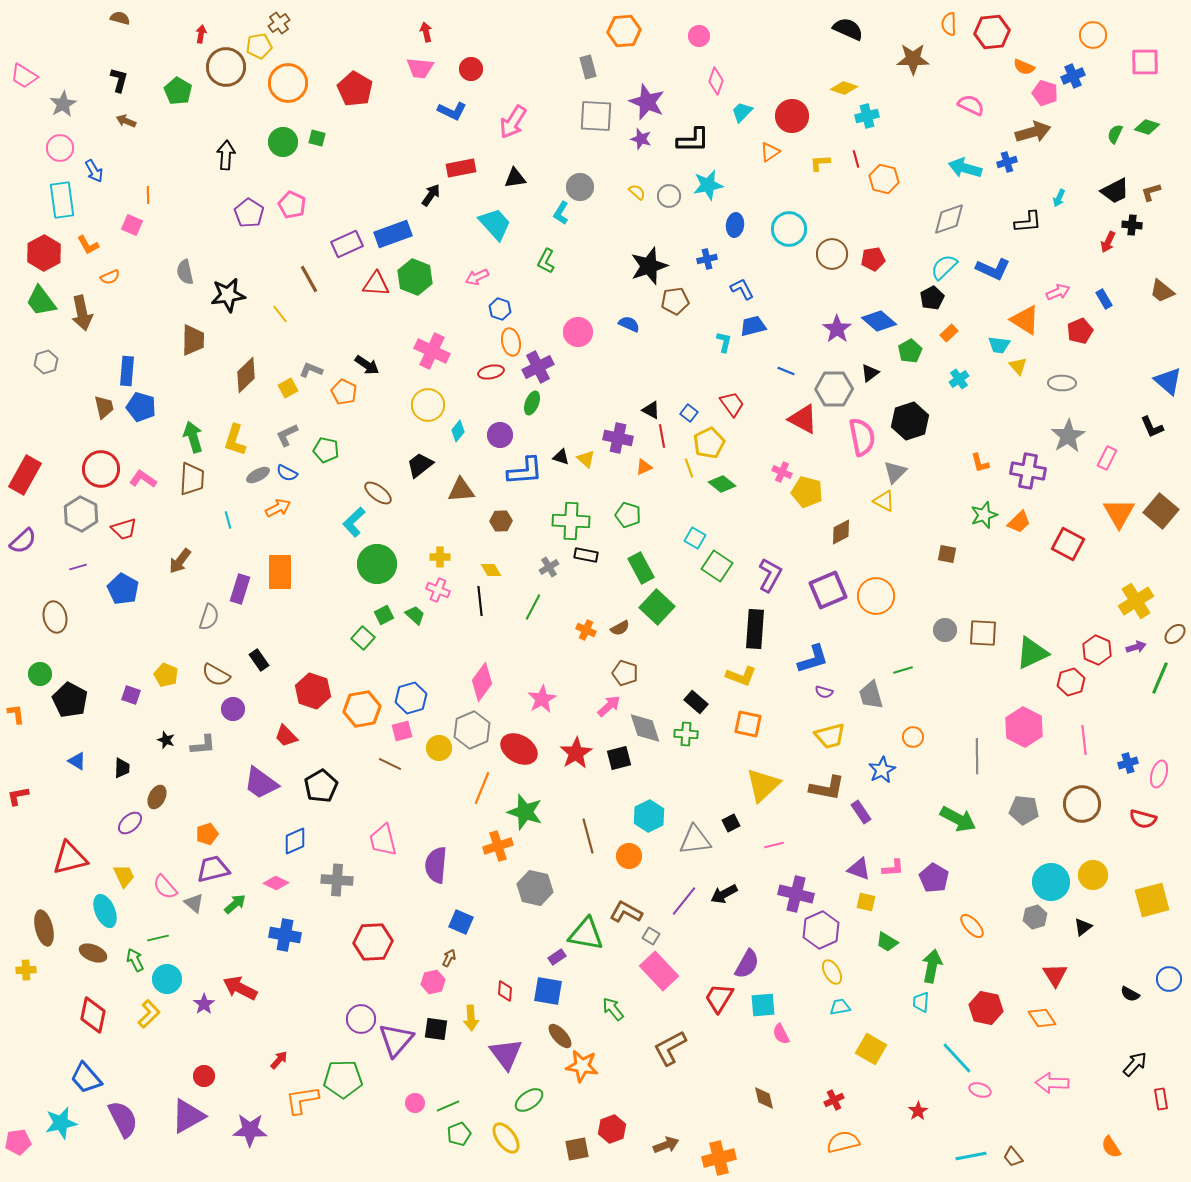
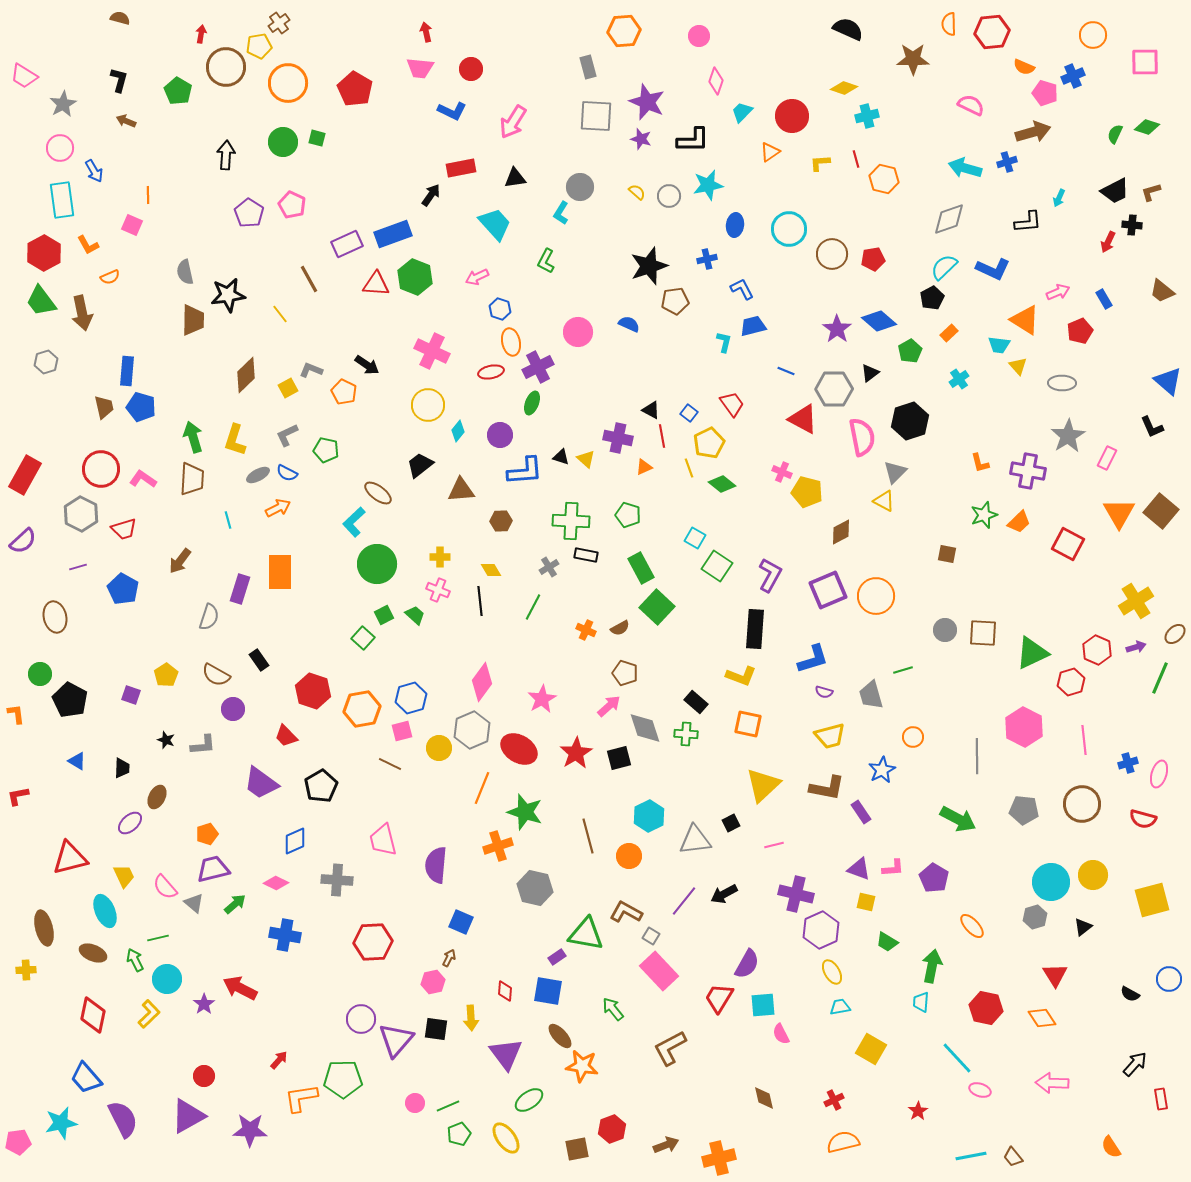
brown trapezoid at (193, 340): moved 20 px up
yellow pentagon at (166, 675): rotated 15 degrees clockwise
orange L-shape at (302, 1100): moved 1 px left, 2 px up
